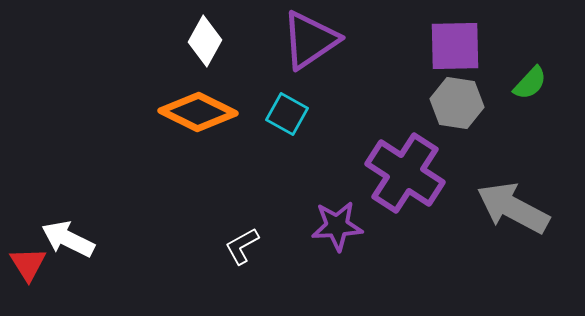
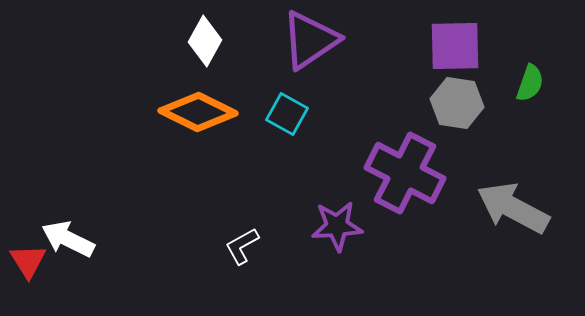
green semicircle: rotated 24 degrees counterclockwise
purple cross: rotated 6 degrees counterclockwise
red triangle: moved 3 px up
